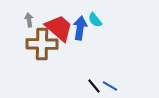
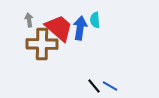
cyan semicircle: rotated 35 degrees clockwise
